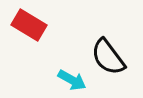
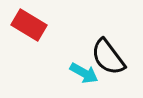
cyan arrow: moved 12 px right, 7 px up
